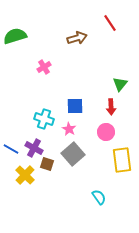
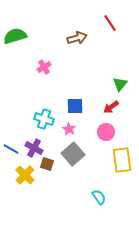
red arrow: rotated 56 degrees clockwise
